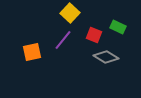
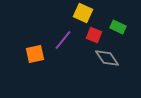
yellow square: moved 13 px right; rotated 18 degrees counterclockwise
orange square: moved 3 px right, 2 px down
gray diamond: moved 1 px right, 1 px down; rotated 25 degrees clockwise
